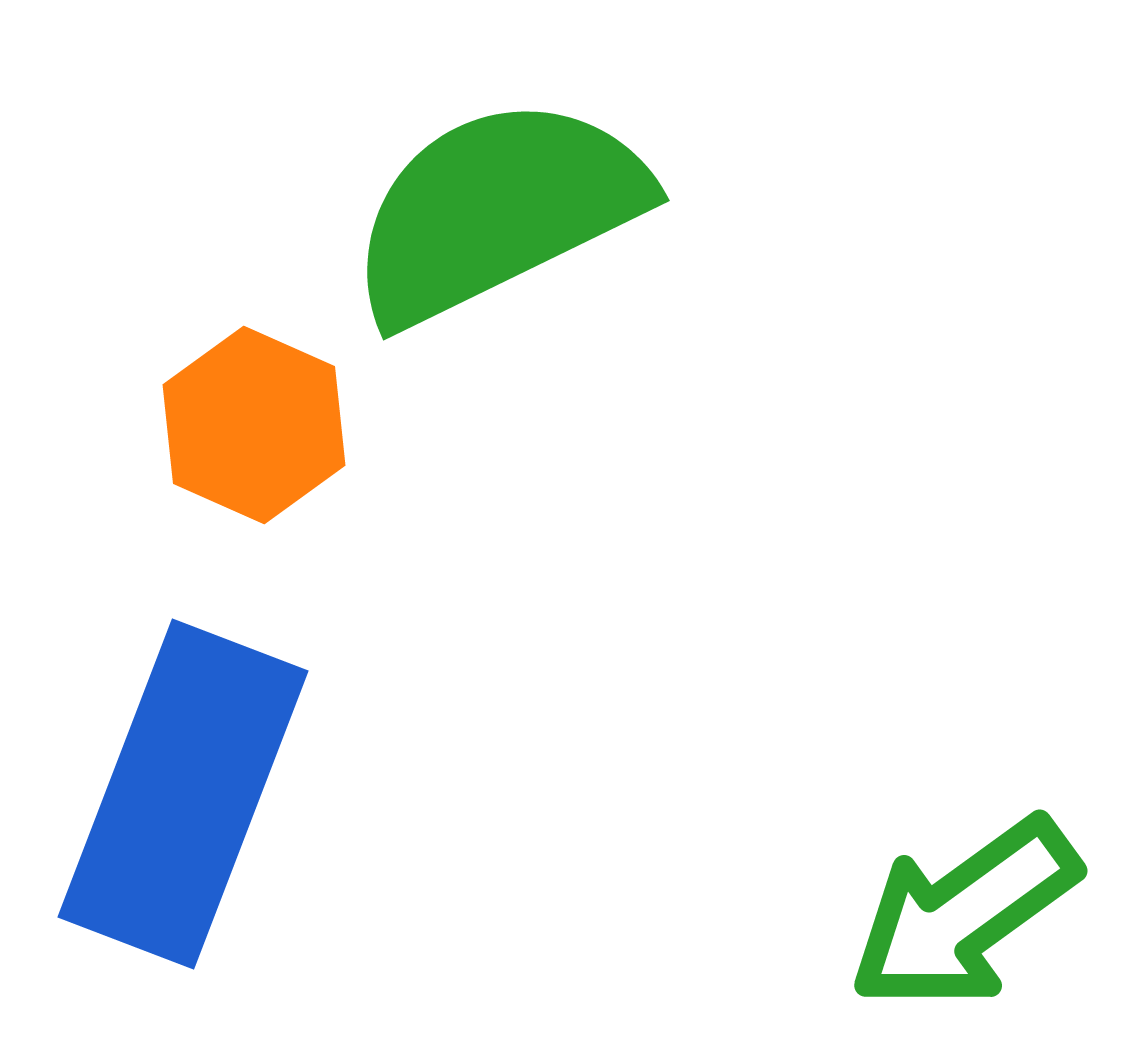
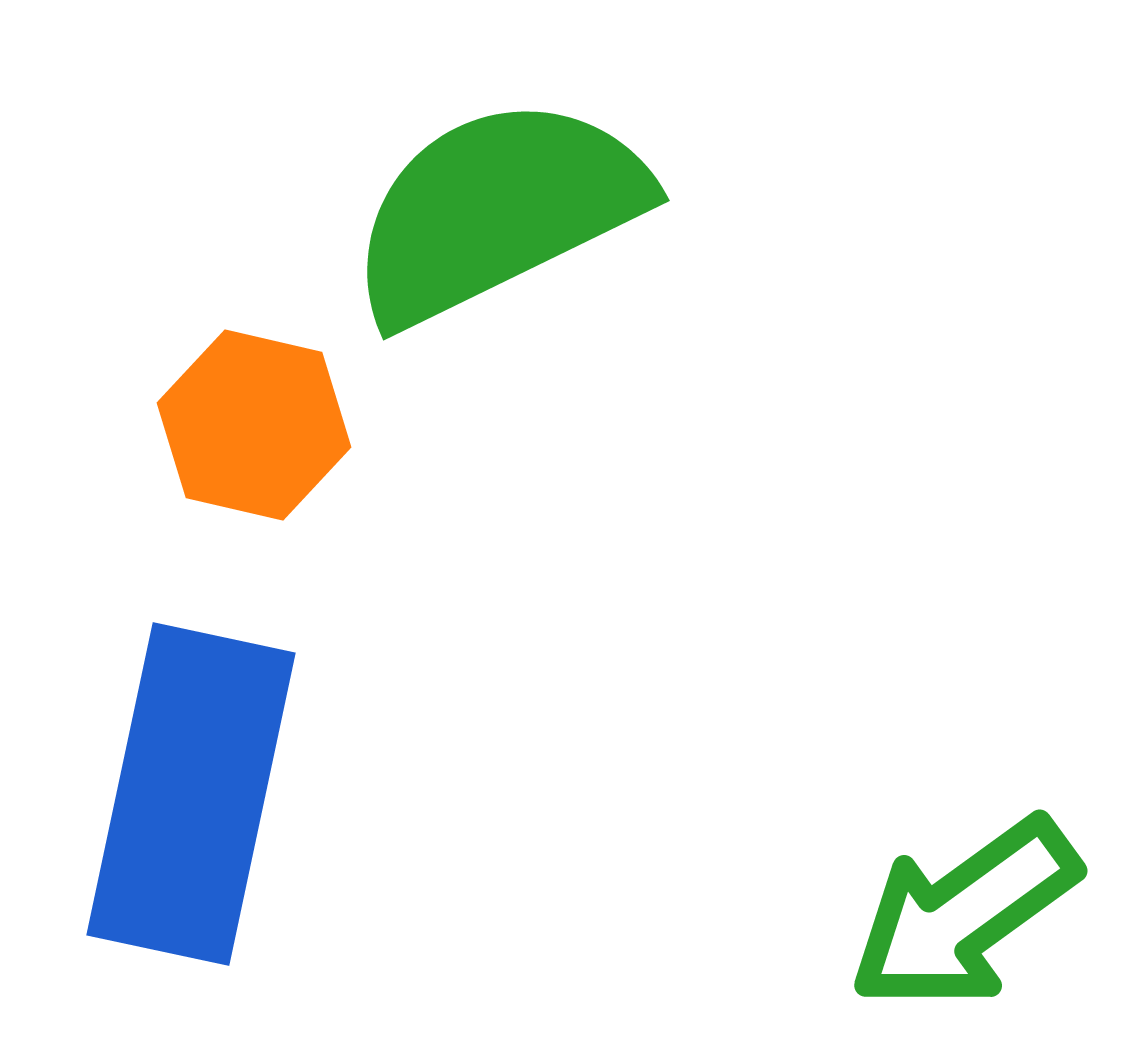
orange hexagon: rotated 11 degrees counterclockwise
blue rectangle: moved 8 px right; rotated 9 degrees counterclockwise
